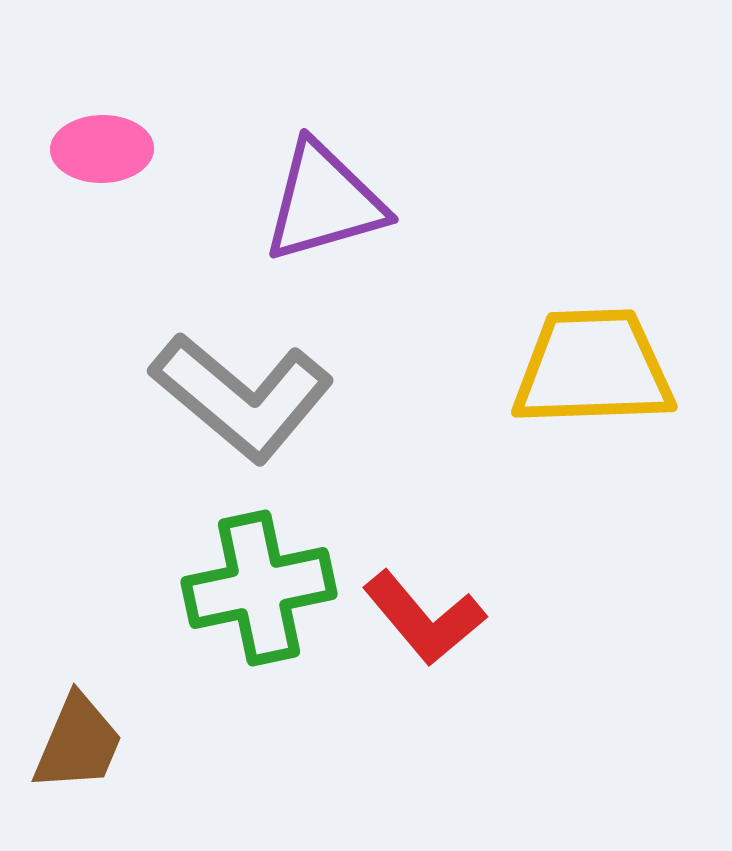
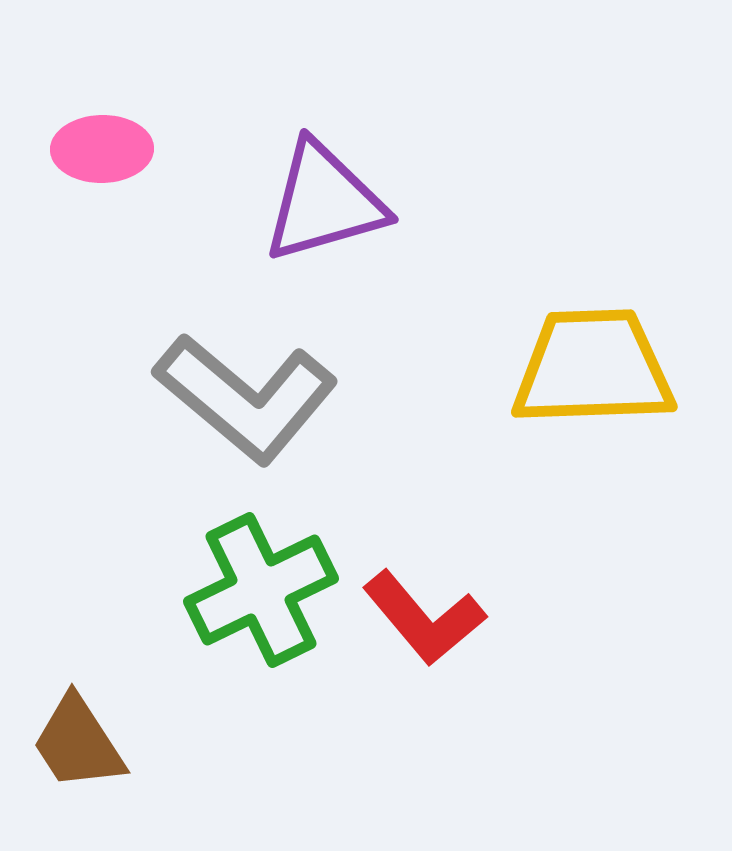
gray L-shape: moved 4 px right, 1 px down
green cross: moved 2 px right, 2 px down; rotated 14 degrees counterclockwise
brown trapezoid: rotated 124 degrees clockwise
